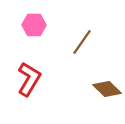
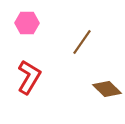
pink hexagon: moved 7 px left, 2 px up
red L-shape: moved 2 px up
